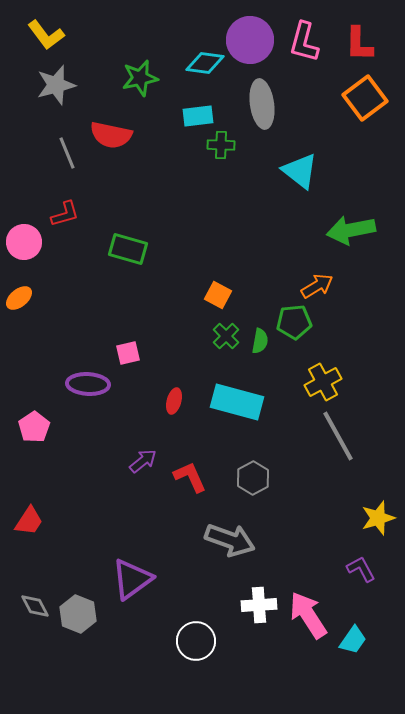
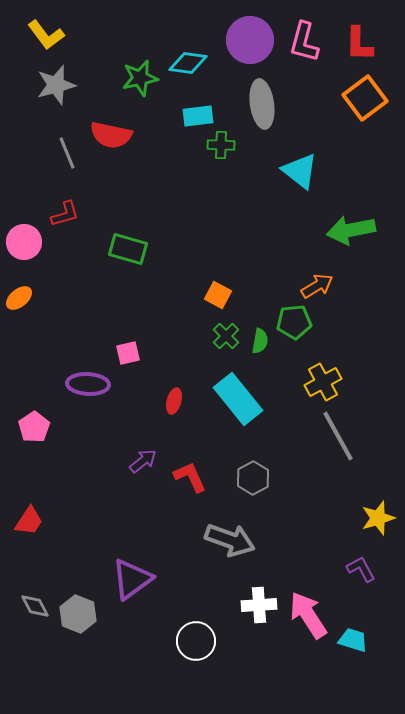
cyan diamond at (205, 63): moved 17 px left
cyan rectangle at (237, 402): moved 1 px right, 3 px up; rotated 36 degrees clockwise
cyan trapezoid at (353, 640): rotated 108 degrees counterclockwise
